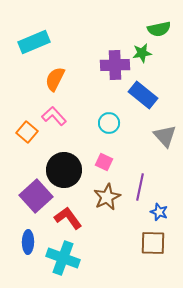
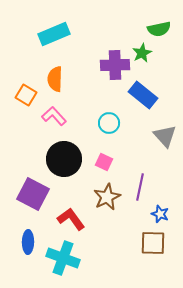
cyan rectangle: moved 20 px right, 8 px up
green star: rotated 18 degrees counterclockwise
orange semicircle: rotated 25 degrees counterclockwise
orange square: moved 1 px left, 37 px up; rotated 10 degrees counterclockwise
black circle: moved 11 px up
purple square: moved 3 px left, 2 px up; rotated 20 degrees counterclockwise
blue star: moved 1 px right, 2 px down
red L-shape: moved 3 px right, 1 px down
